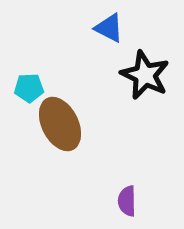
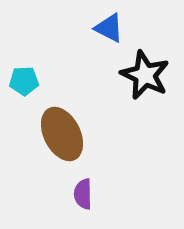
cyan pentagon: moved 5 px left, 7 px up
brown ellipse: moved 2 px right, 10 px down
purple semicircle: moved 44 px left, 7 px up
